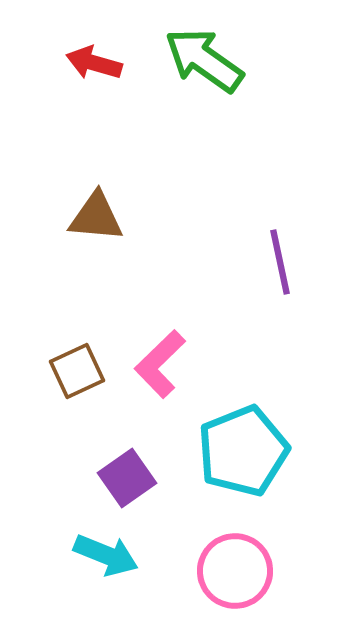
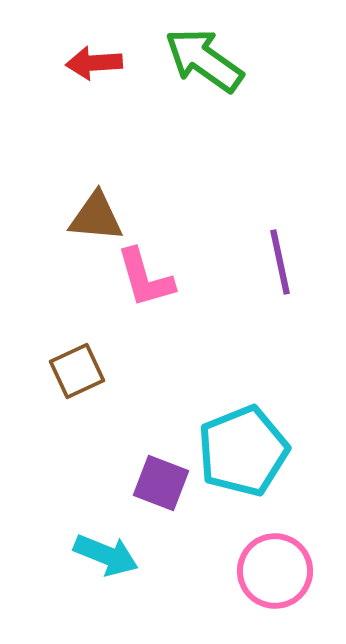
red arrow: rotated 20 degrees counterclockwise
pink L-shape: moved 15 px left, 86 px up; rotated 62 degrees counterclockwise
purple square: moved 34 px right, 5 px down; rotated 34 degrees counterclockwise
pink circle: moved 40 px right
